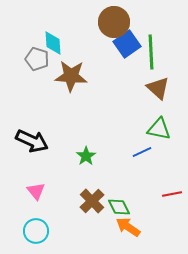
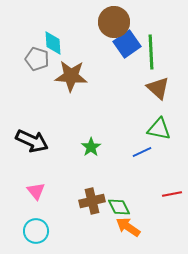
green star: moved 5 px right, 9 px up
brown cross: rotated 30 degrees clockwise
